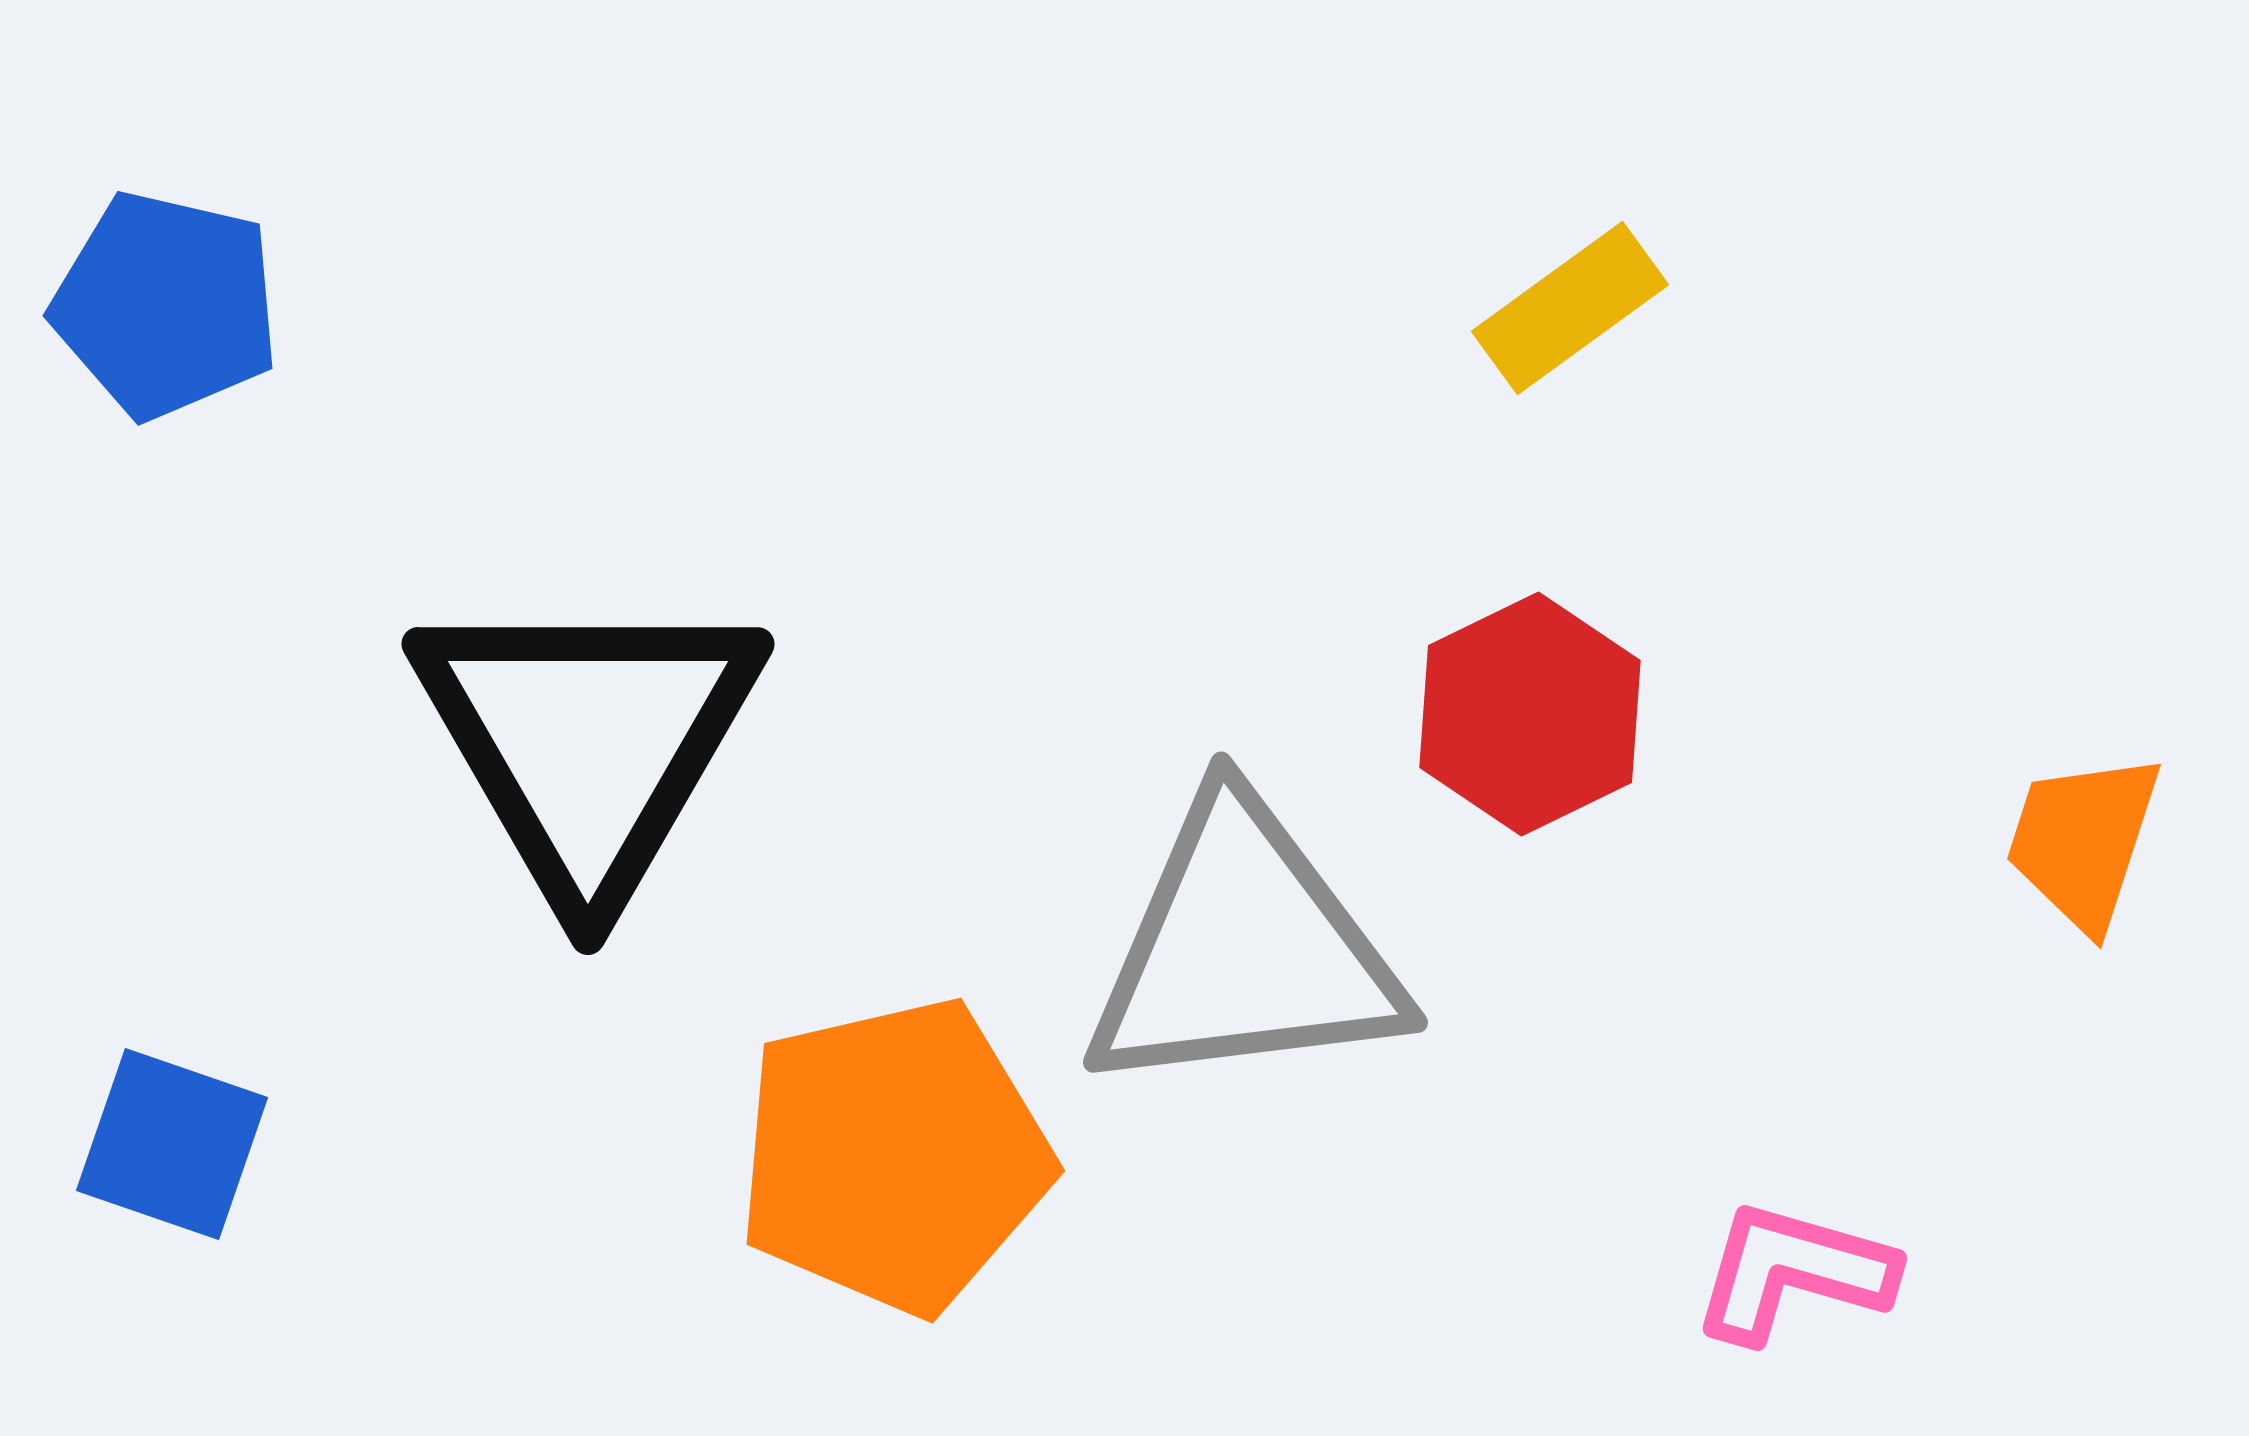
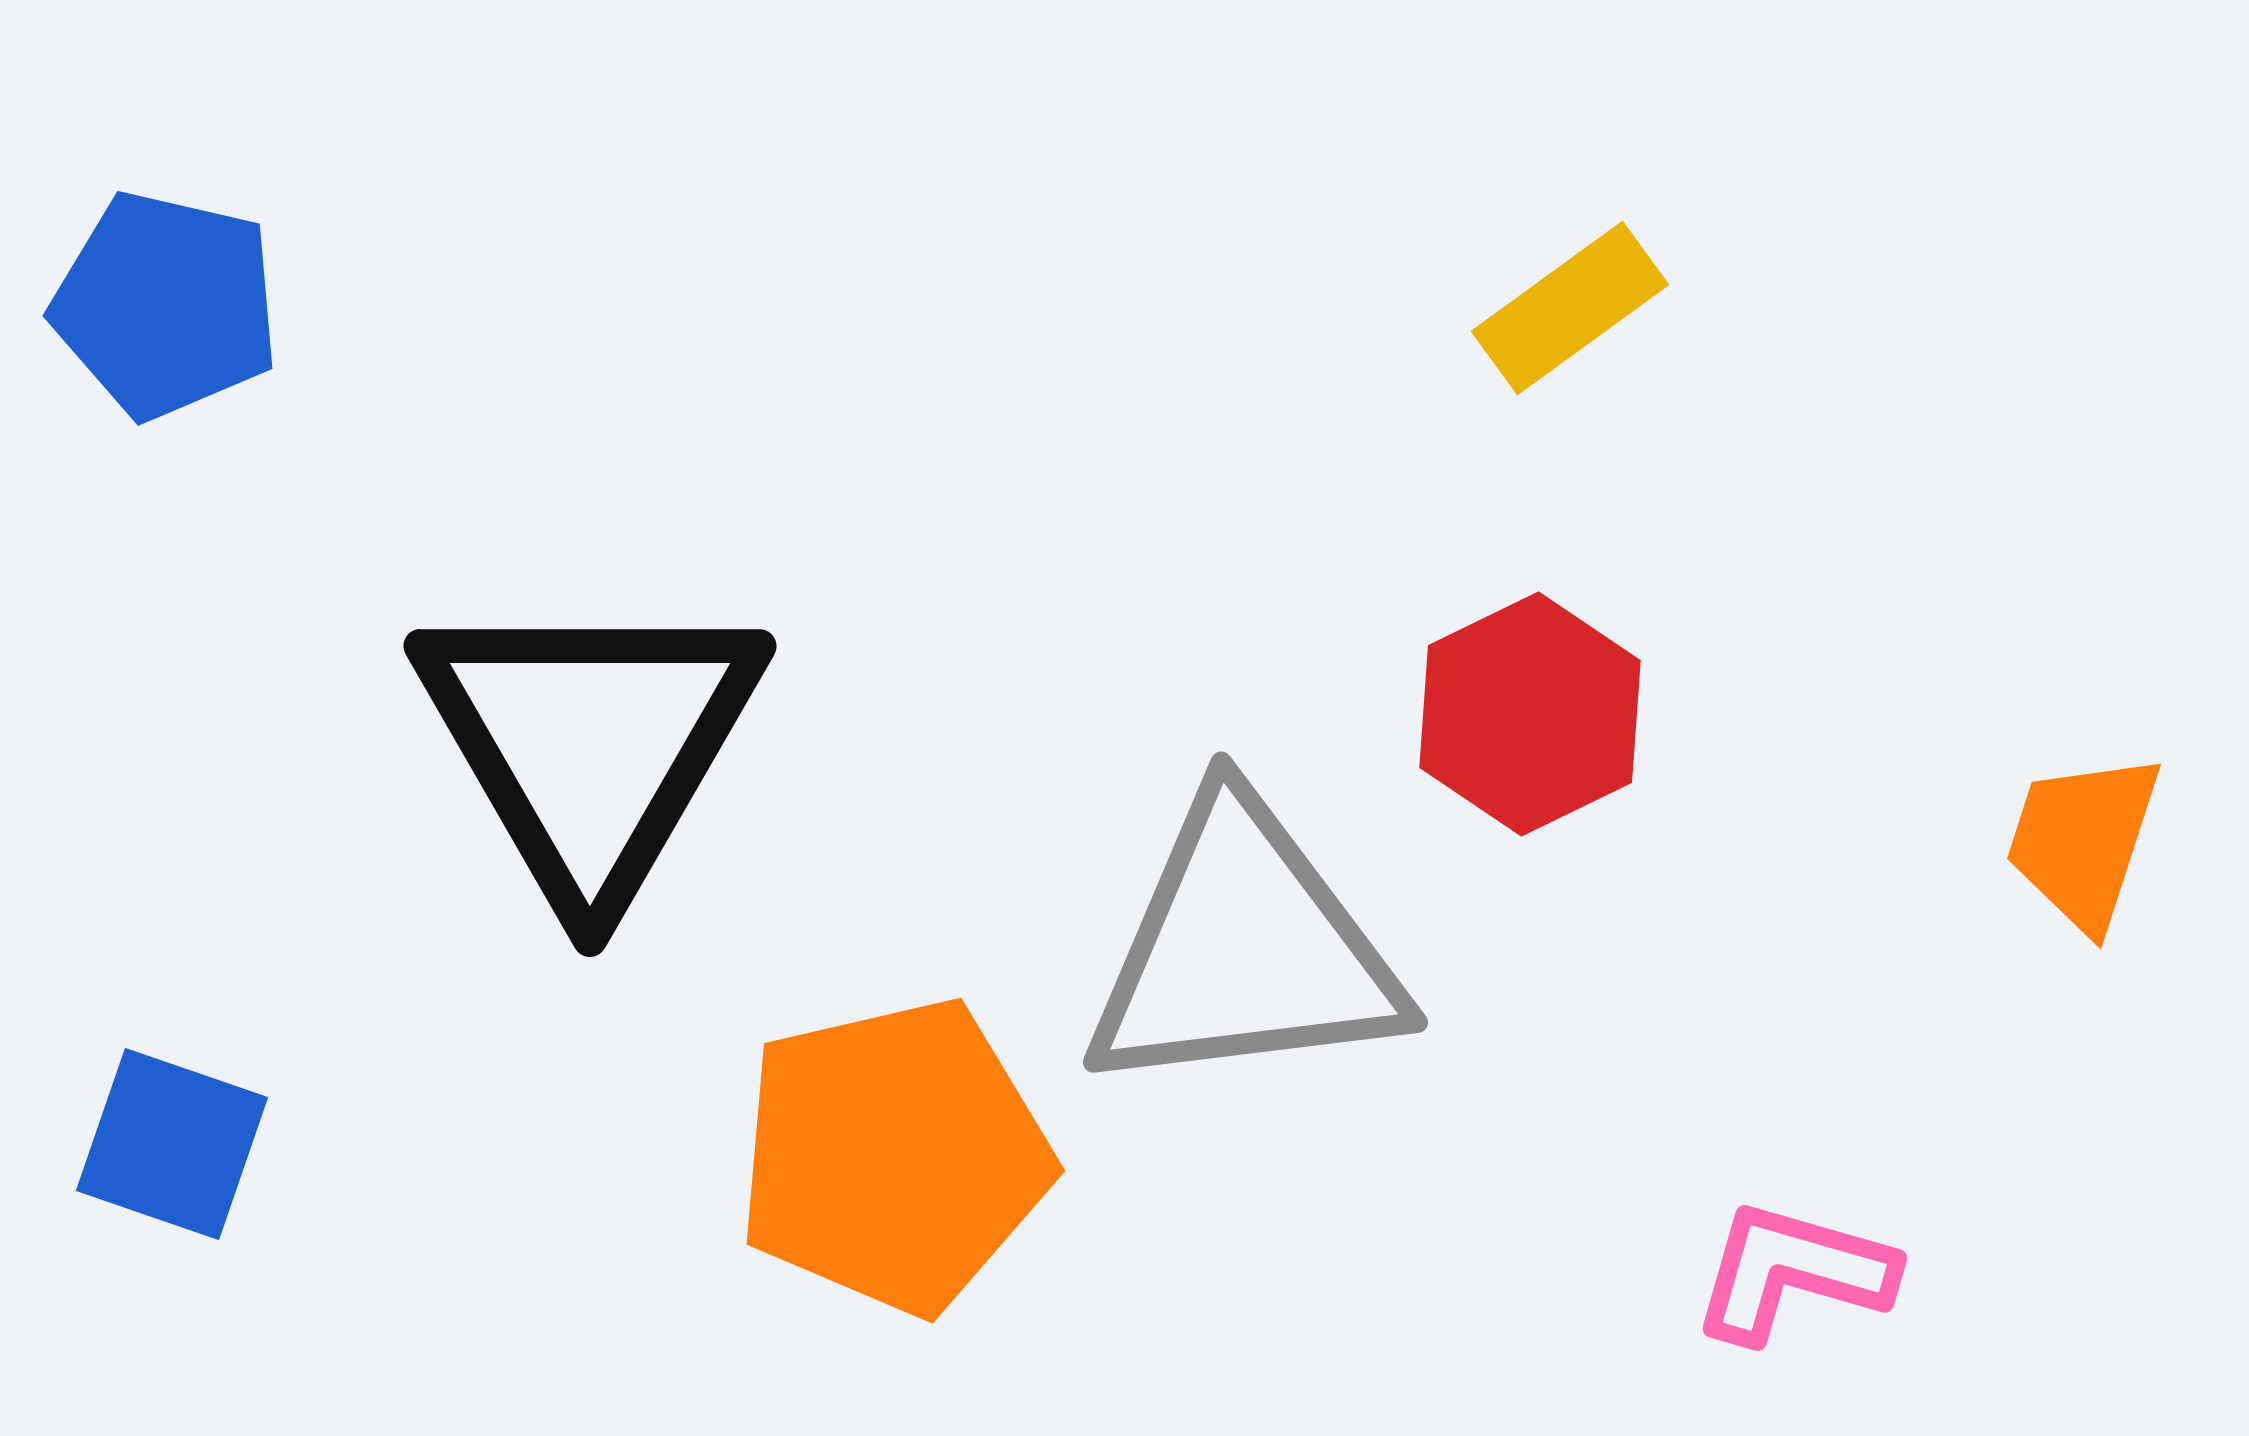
black triangle: moved 2 px right, 2 px down
